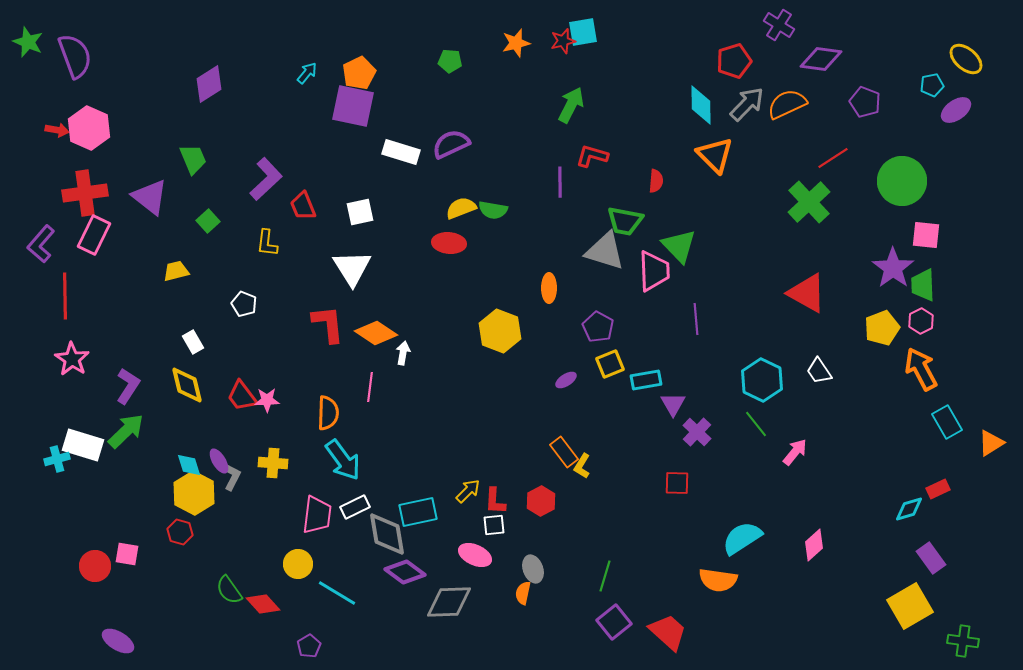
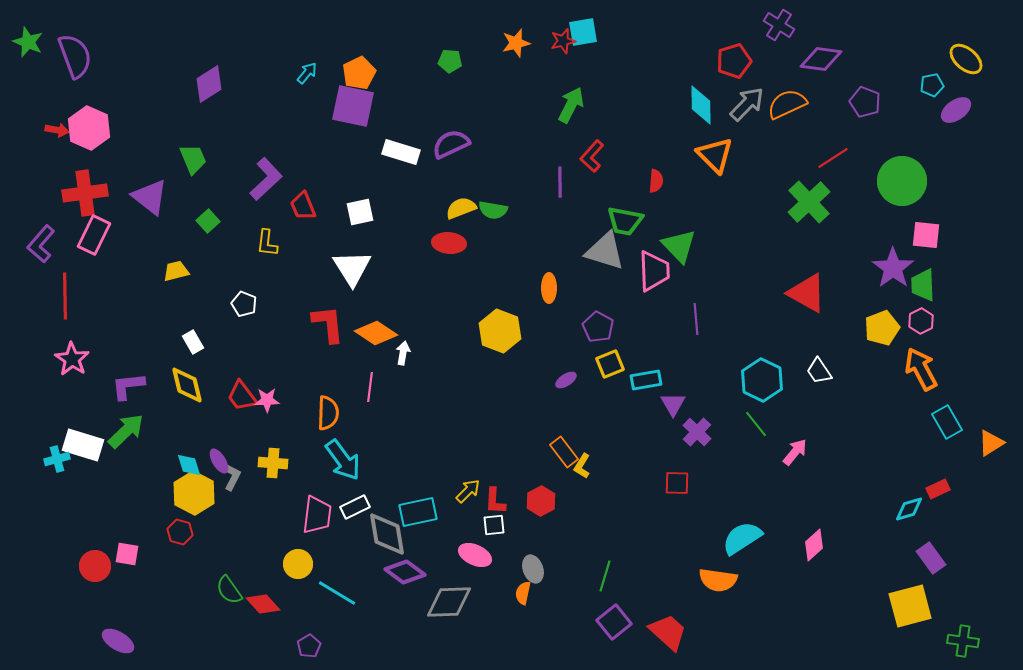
red L-shape at (592, 156): rotated 64 degrees counterclockwise
purple L-shape at (128, 386): rotated 129 degrees counterclockwise
yellow square at (910, 606): rotated 15 degrees clockwise
